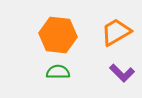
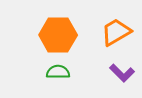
orange hexagon: rotated 6 degrees counterclockwise
